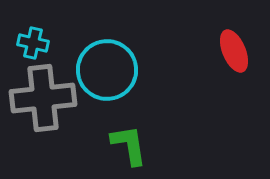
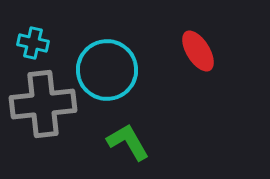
red ellipse: moved 36 px left; rotated 9 degrees counterclockwise
gray cross: moved 6 px down
green L-shape: moved 1 px left, 3 px up; rotated 21 degrees counterclockwise
